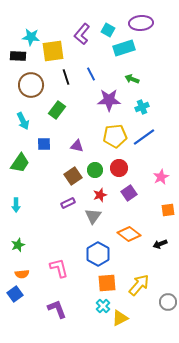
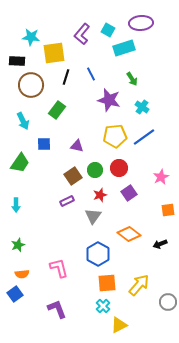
yellow square at (53, 51): moved 1 px right, 2 px down
black rectangle at (18, 56): moved 1 px left, 5 px down
black line at (66, 77): rotated 35 degrees clockwise
green arrow at (132, 79): rotated 144 degrees counterclockwise
purple star at (109, 100): rotated 15 degrees clockwise
cyan cross at (142, 107): rotated 32 degrees counterclockwise
purple rectangle at (68, 203): moved 1 px left, 2 px up
yellow triangle at (120, 318): moved 1 px left, 7 px down
